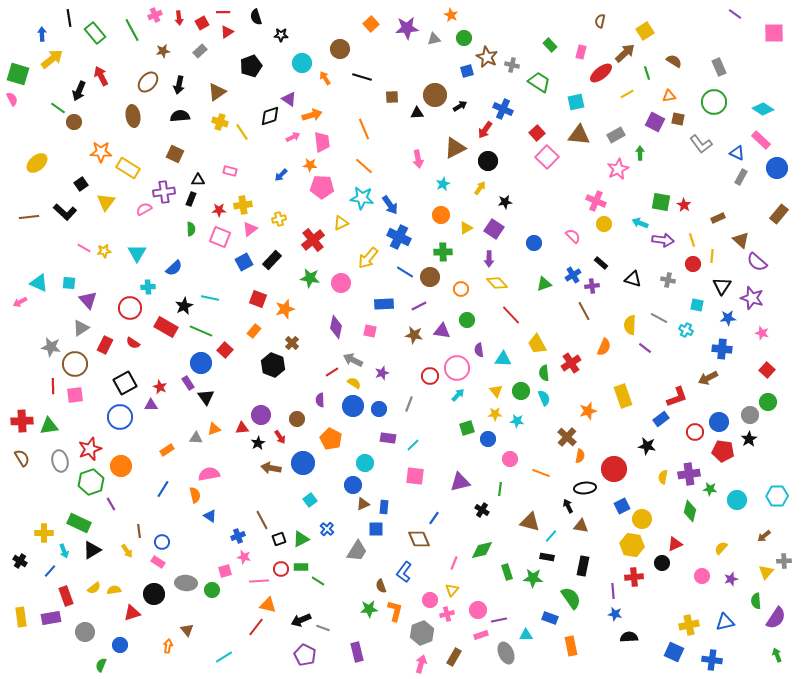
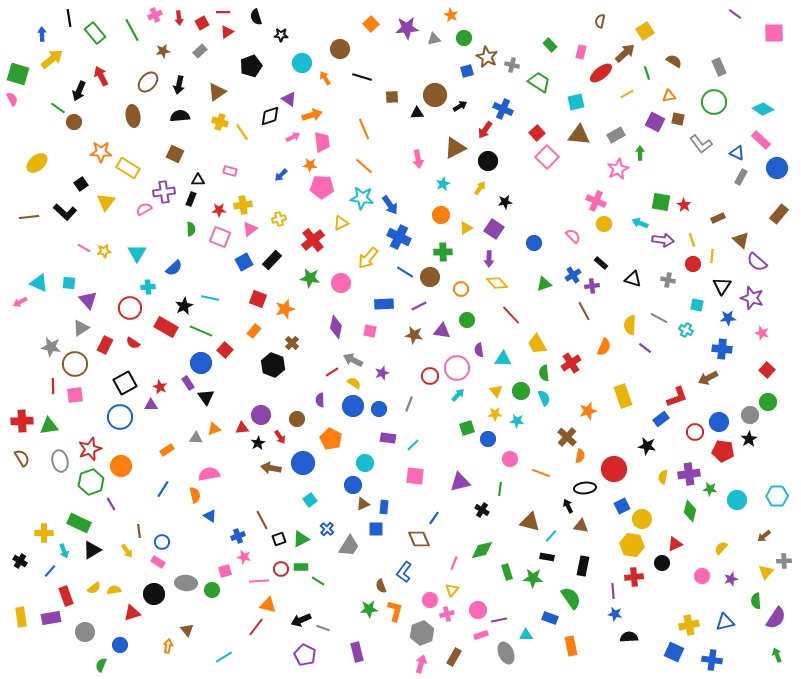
gray trapezoid at (357, 551): moved 8 px left, 5 px up
